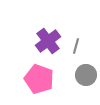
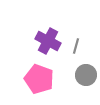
purple cross: rotated 25 degrees counterclockwise
